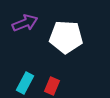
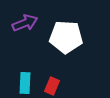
cyan rectangle: rotated 25 degrees counterclockwise
